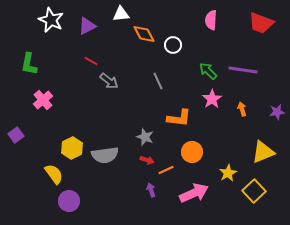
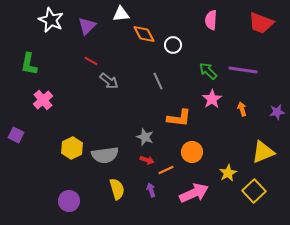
purple triangle: rotated 18 degrees counterclockwise
purple square: rotated 28 degrees counterclockwise
yellow semicircle: moved 63 px right, 15 px down; rotated 20 degrees clockwise
